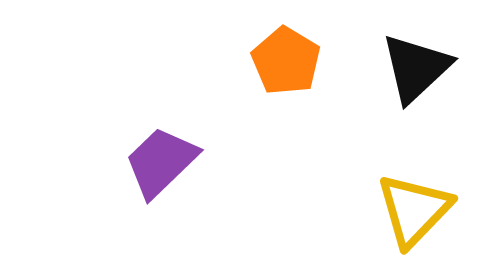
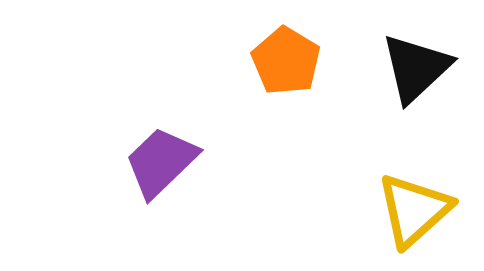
yellow triangle: rotated 4 degrees clockwise
